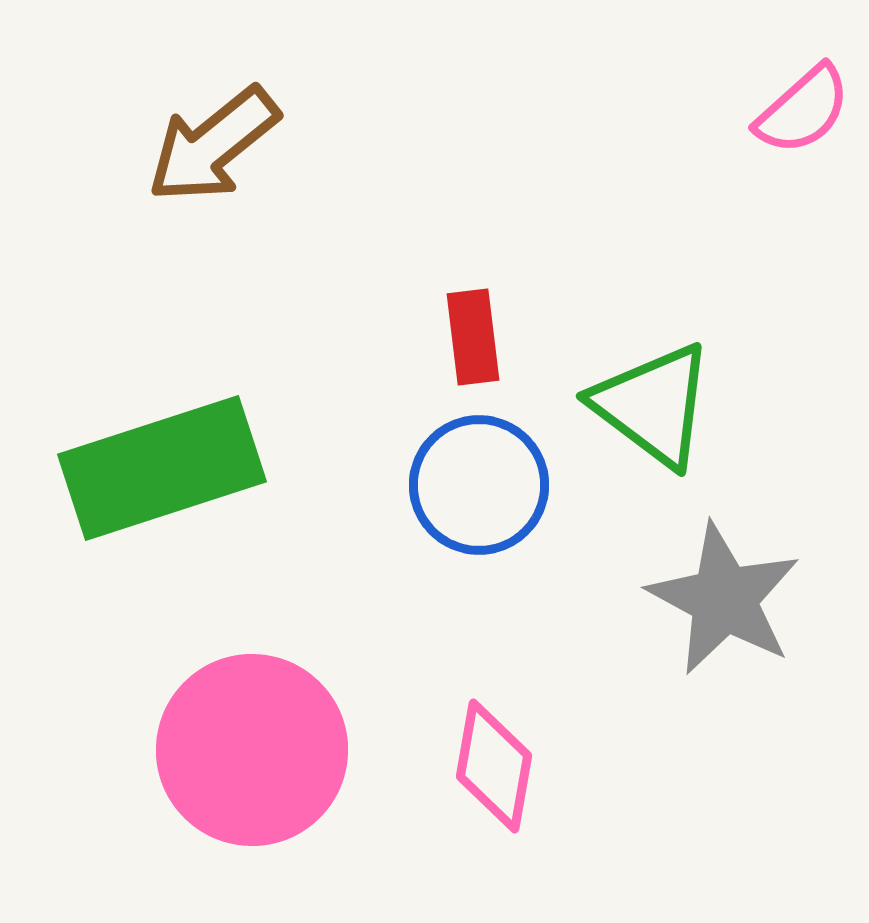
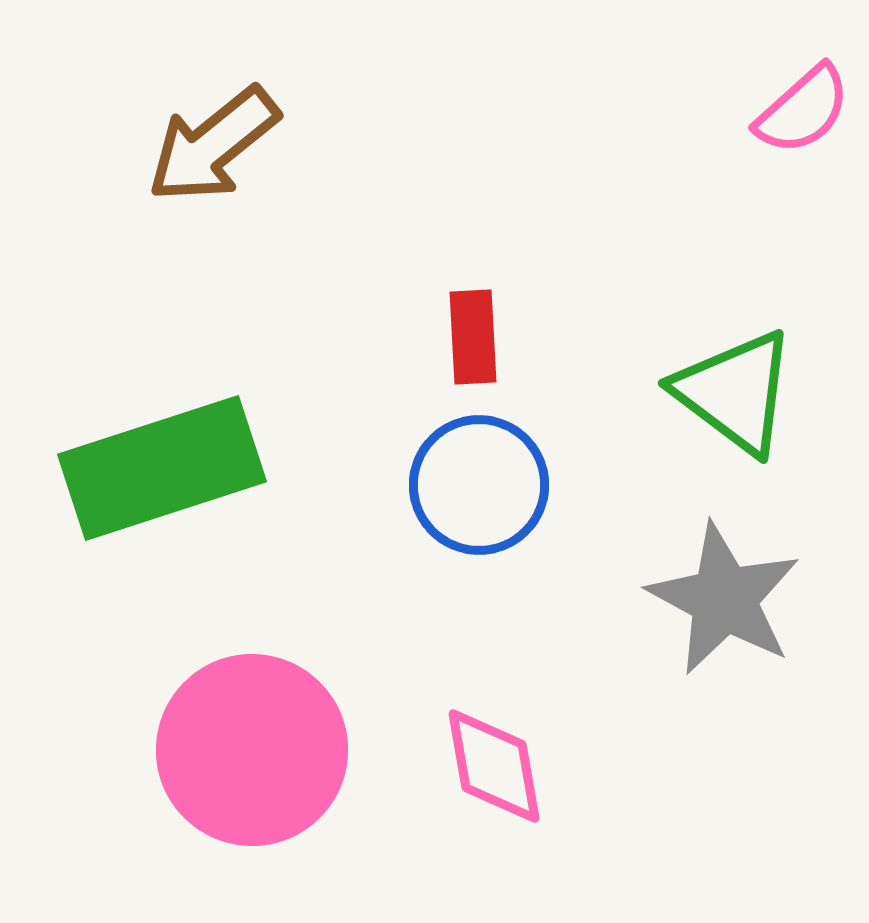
red rectangle: rotated 4 degrees clockwise
green triangle: moved 82 px right, 13 px up
pink diamond: rotated 20 degrees counterclockwise
